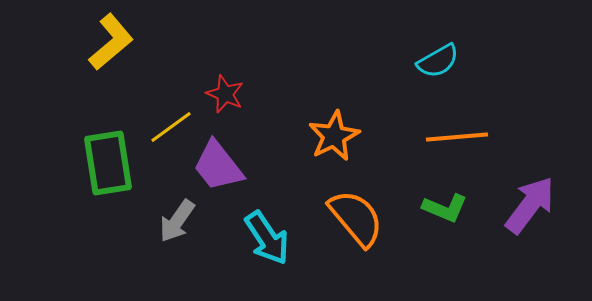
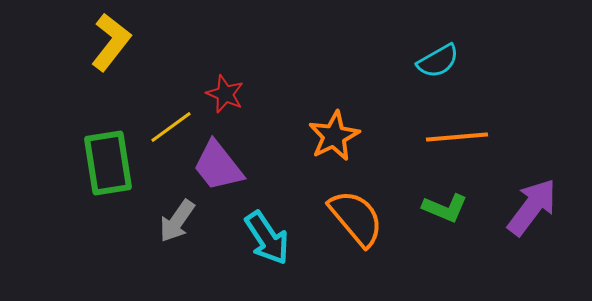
yellow L-shape: rotated 12 degrees counterclockwise
purple arrow: moved 2 px right, 2 px down
